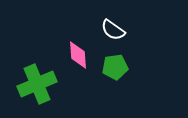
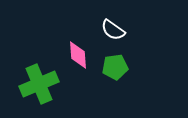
green cross: moved 2 px right
